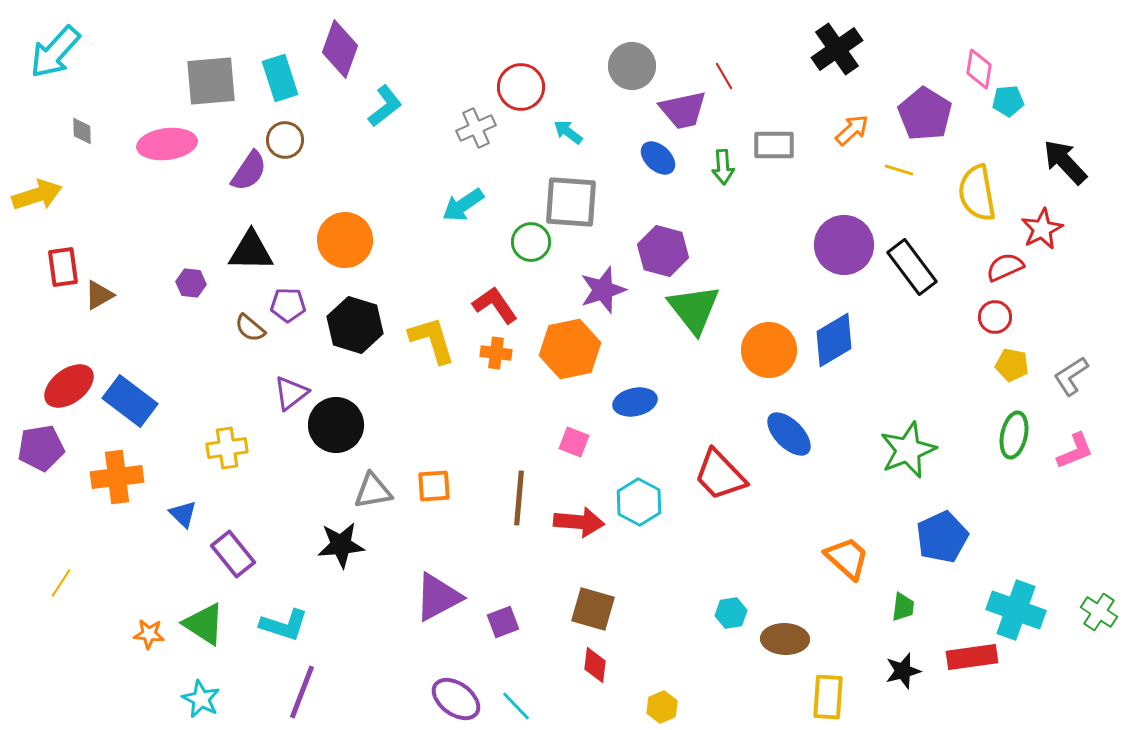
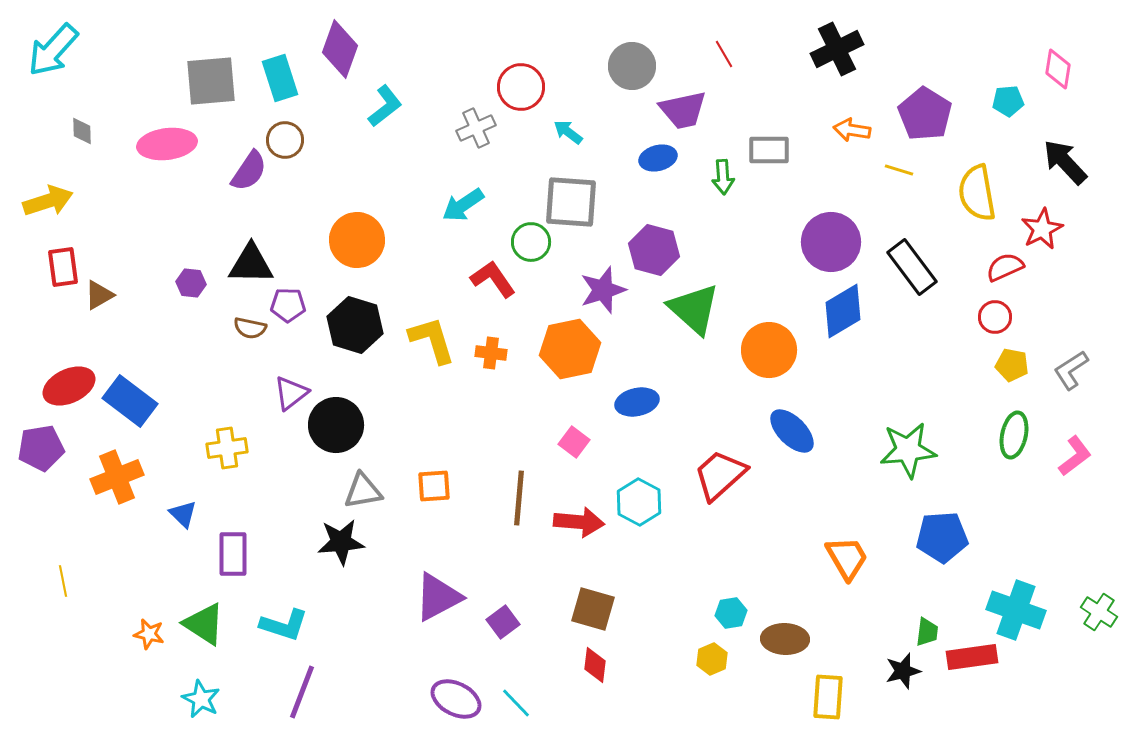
black cross at (837, 49): rotated 9 degrees clockwise
cyan arrow at (55, 52): moved 2 px left, 2 px up
pink diamond at (979, 69): moved 79 px right
red line at (724, 76): moved 22 px up
orange arrow at (852, 130): rotated 129 degrees counterclockwise
gray rectangle at (774, 145): moved 5 px left, 5 px down
blue ellipse at (658, 158): rotated 57 degrees counterclockwise
green arrow at (723, 167): moved 10 px down
yellow arrow at (37, 195): moved 11 px right, 6 px down
orange circle at (345, 240): moved 12 px right
purple circle at (844, 245): moved 13 px left, 3 px up
black triangle at (251, 251): moved 13 px down
purple hexagon at (663, 251): moved 9 px left, 1 px up
red L-shape at (495, 305): moved 2 px left, 26 px up
green triangle at (694, 309): rotated 10 degrees counterclockwise
brown semicircle at (250, 328): rotated 28 degrees counterclockwise
blue diamond at (834, 340): moved 9 px right, 29 px up
orange cross at (496, 353): moved 5 px left
gray L-shape at (1071, 376): moved 6 px up
red ellipse at (69, 386): rotated 12 degrees clockwise
blue ellipse at (635, 402): moved 2 px right
blue ellipse at (789, 434): moved 3 px right, 3 px up
pink square at (574, 442): rotated 16 degrees clockwise
green star at (908, 450): rotated 16 degrees clockwise
pink L-shape at (1075, 451): moved 5 px down; rotated 15 degrees counterclockwise
red trapezoid at (720, 475): rotated 92 degrees clockwise
orange cross at (117, 477): rotated 15 degrees counterclockwise
gray triangle at (373, 491): moved 10 px left
blue pentagon at (942, 537): rotated 21 degrees clockwise
black star at (341, 545): moved 3 px up
purple rectangle at (233, 554): rotated 39 degrees clockwise
orange trapezoid at (847, 558): rotated 18 degrees clockwise
yellow line at (61, 583): moved 2 px right, 2 px up; rotated 44 degrees counterclockwise
green trapezoid at (903, 607): moved 24 px right, 25 px down
purple square at (503, 622): rotated 16 degrees counterclockwise
orange star at (149, 634): rotated 8 degrees clockwise
purple ellipse at (456, 699): rotated 9 degrees counterclockwise
cyan line at (516, 706): moved 3 px up
yellow hexagon at (662, 707): moved 50 px right, 48 px up
